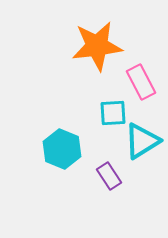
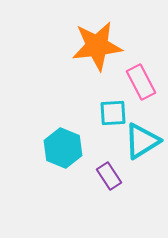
cyan hexagon: moved 1 px right, 1 px up
